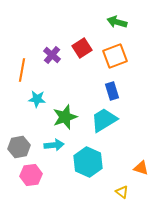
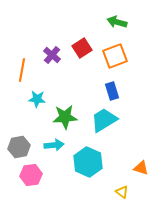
green star: rotated 15 degrees clockwise
